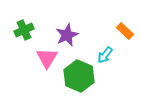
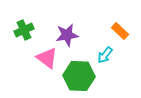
orange rectangle: moved 5 px left
purple star: rotated 15 degrees clockwise
pink triangle: rotated 25 degrees counterclockwise
green hexagon: rotated 20 degrees counterclockwise
